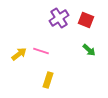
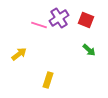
pink line: moved 2 px left, 26 px up
